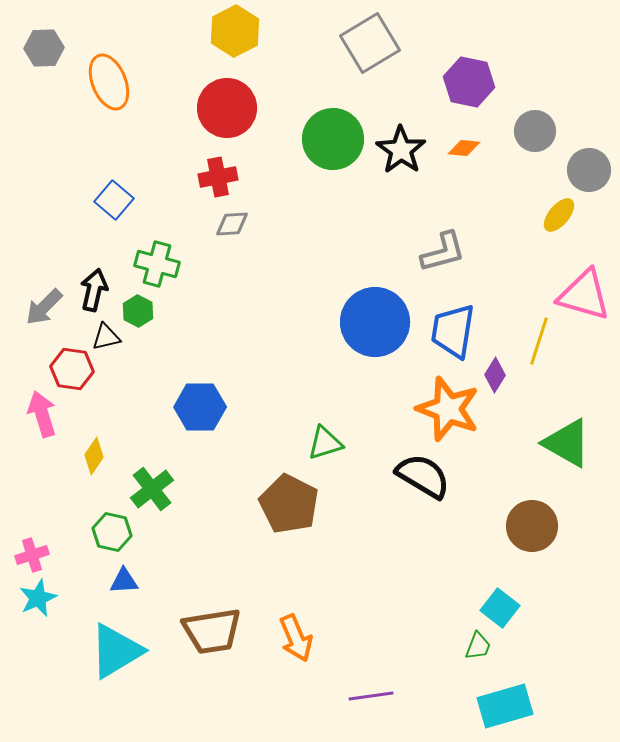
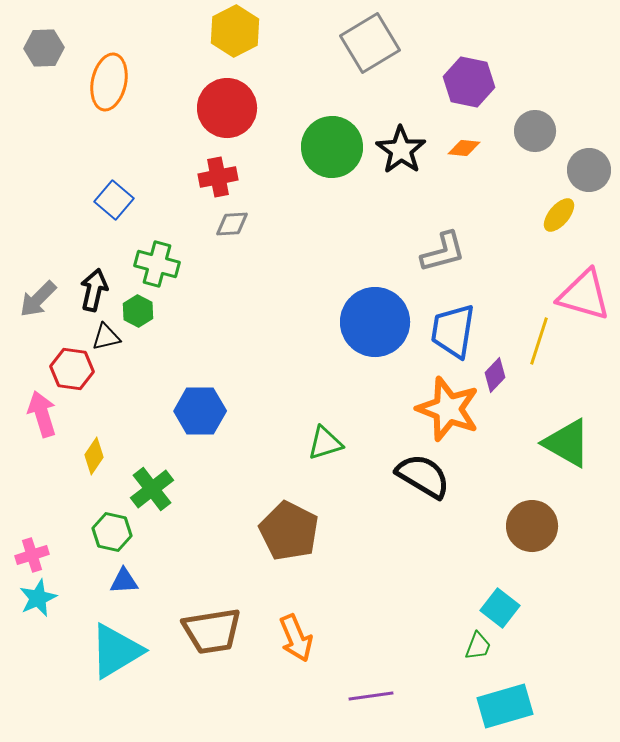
orange ellipse at (109, 82): rotated 34 degrees clockwise
green circle at (333, 139): moved 1 px left, 8 px down
gray arrow at (44, 307): moved 6 px left, 8 px up
purple diamond at (495, 375): rotated 12 degrees clockwise
blue hexagon at (200, 407): moved 4 px down
brown pentagon at (289, 504): moved 27 px down
